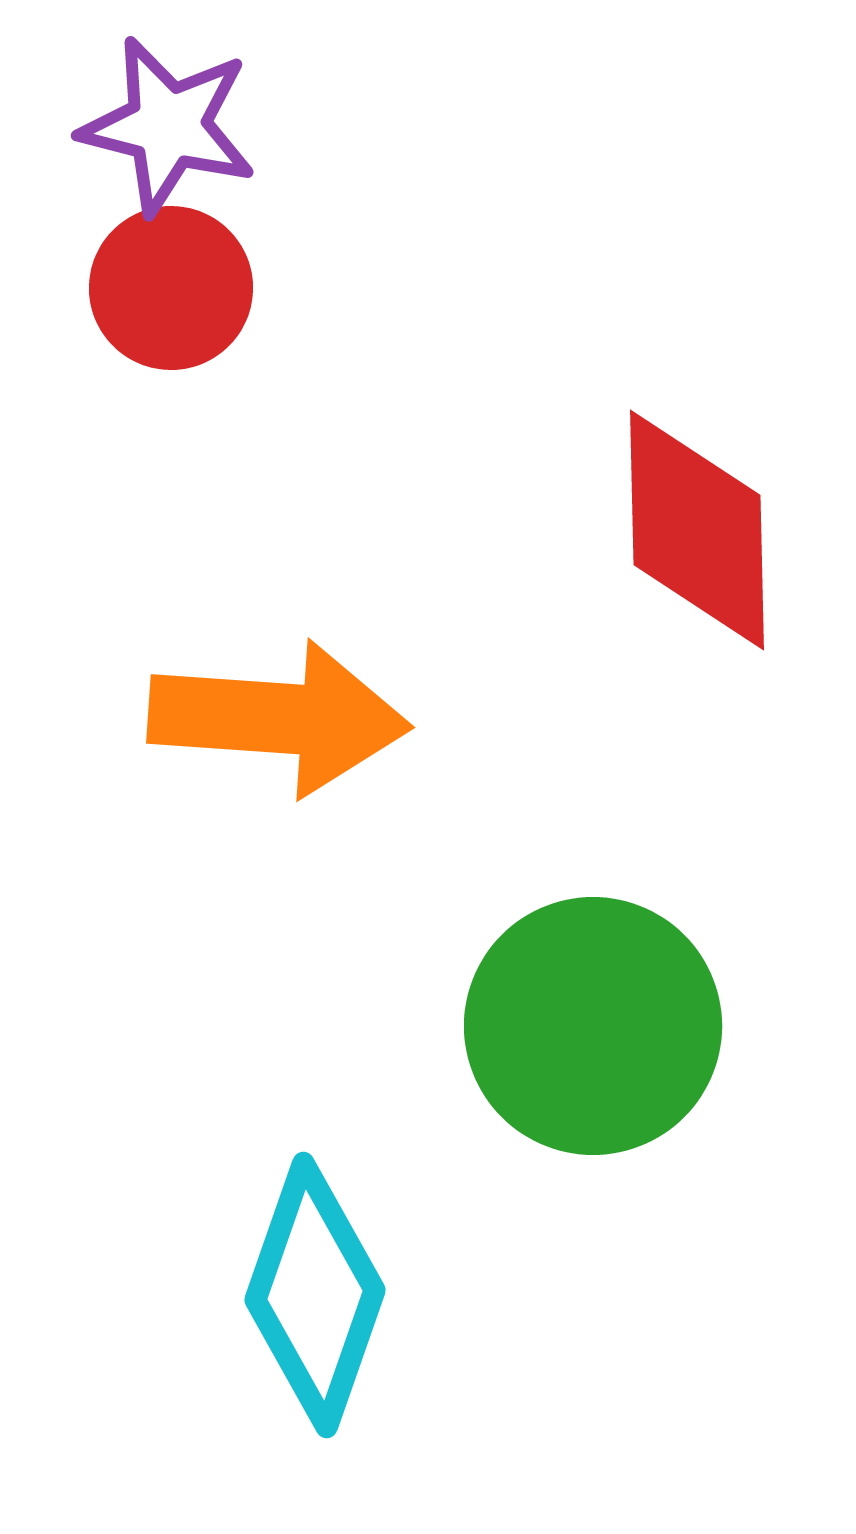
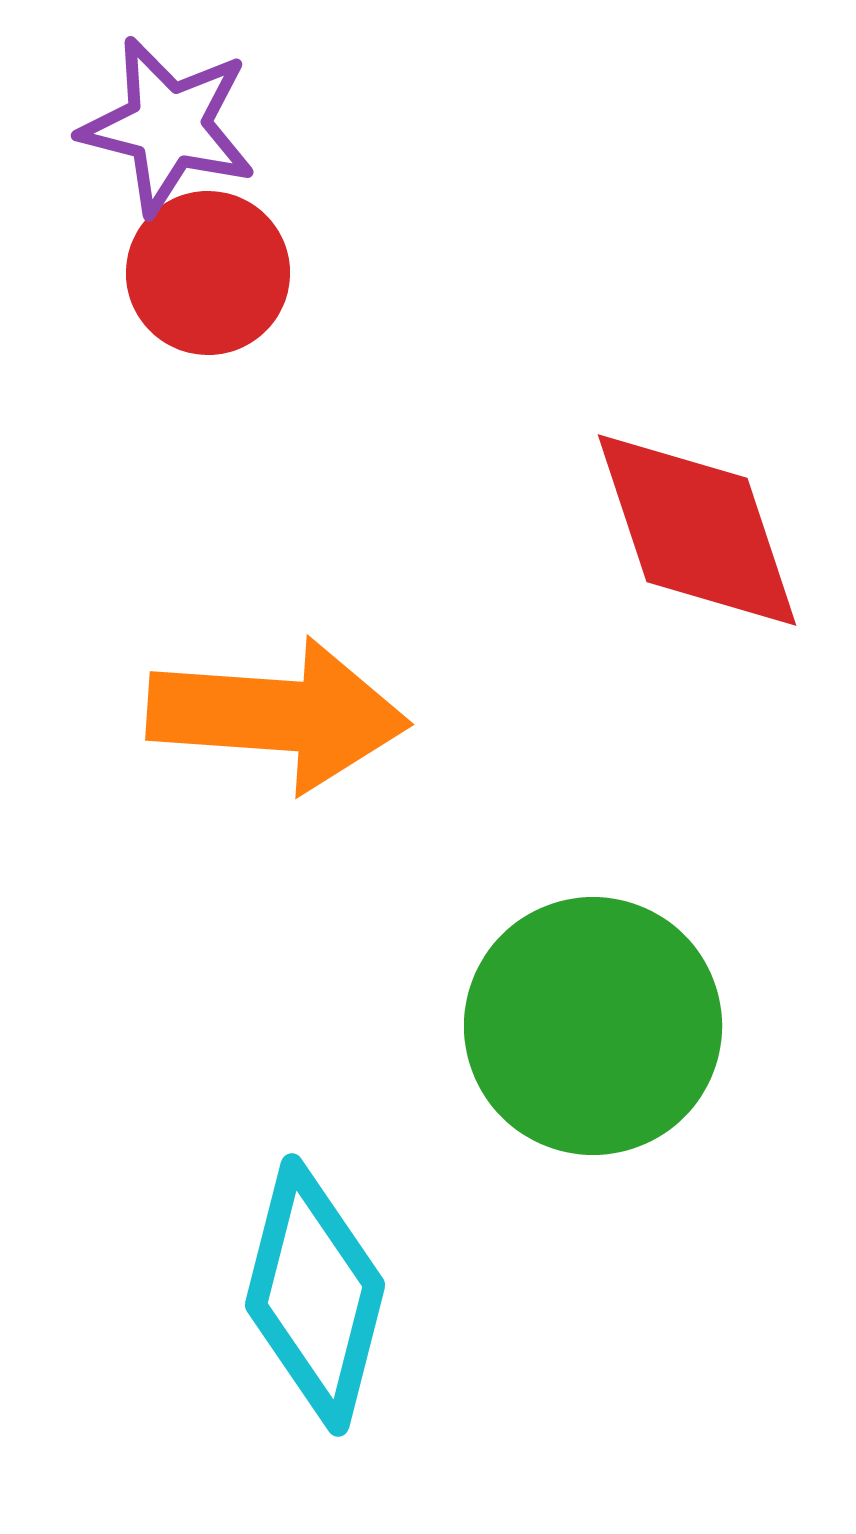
red circle: moved 37 px right, 15 px up
red diamond: rotated 17 degrees counterclockwise
orange arrow: moved 1 px left, 3 px up
cyan diamond: rotated 5 degrees counterclockwise
